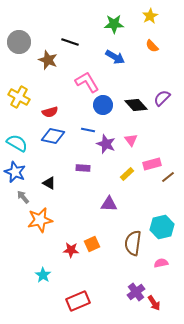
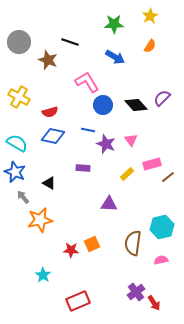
orange semicircle: moved 2 px left; rotated 104 degrees counterclockwise
pink semicircle: moved 3 px up
